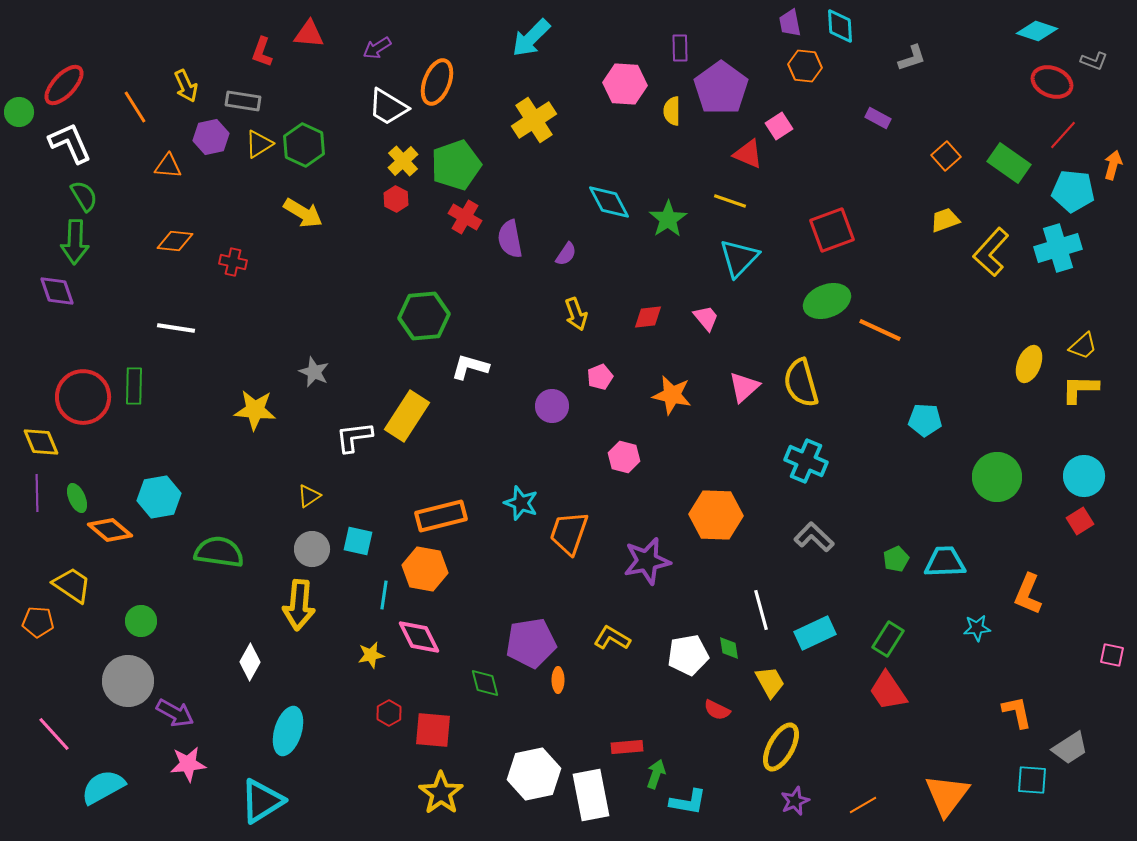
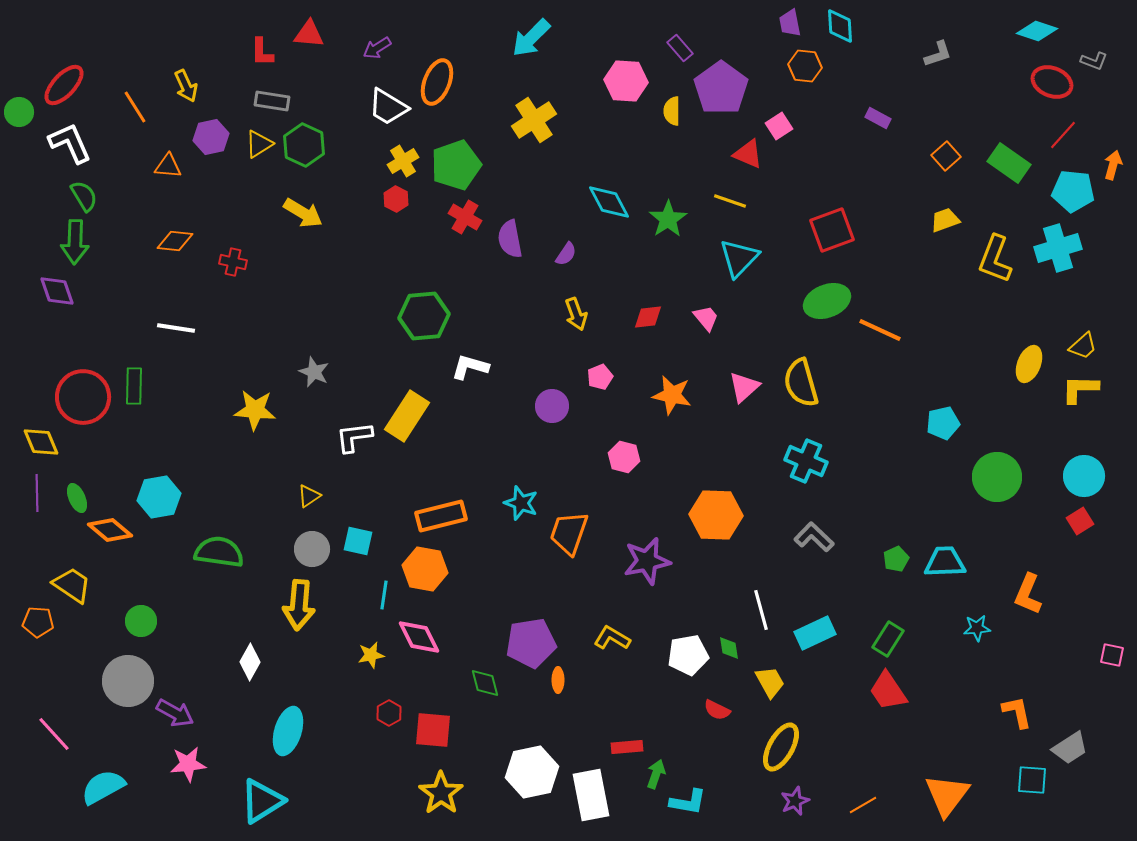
purple rectangle at (680, 48): rotated 40 degrees counterclockwise
red L-shape at (262, 52): rotated 20 degrees counterclockwise
gray L-shape at (912, 58): moved 26 px right, 4 px up
pink hexagon at (625, 84): moved 1 px right, 3 px up
gray rectangle at (243, 101): moved 29 px right
yellow cross at (403, 161): rotated 12 degrees clockwise
yellow L-shape at (991, 252): moved 4 px right, 7 px down; rotated 21 degrees counterclockwise
cyan pentagon at (925, 420): moved 18 px right, 3 px down; rotated 16 degrees counterclockwise
white hexagon at (534, 774): moved 2 px left, 2 px up
